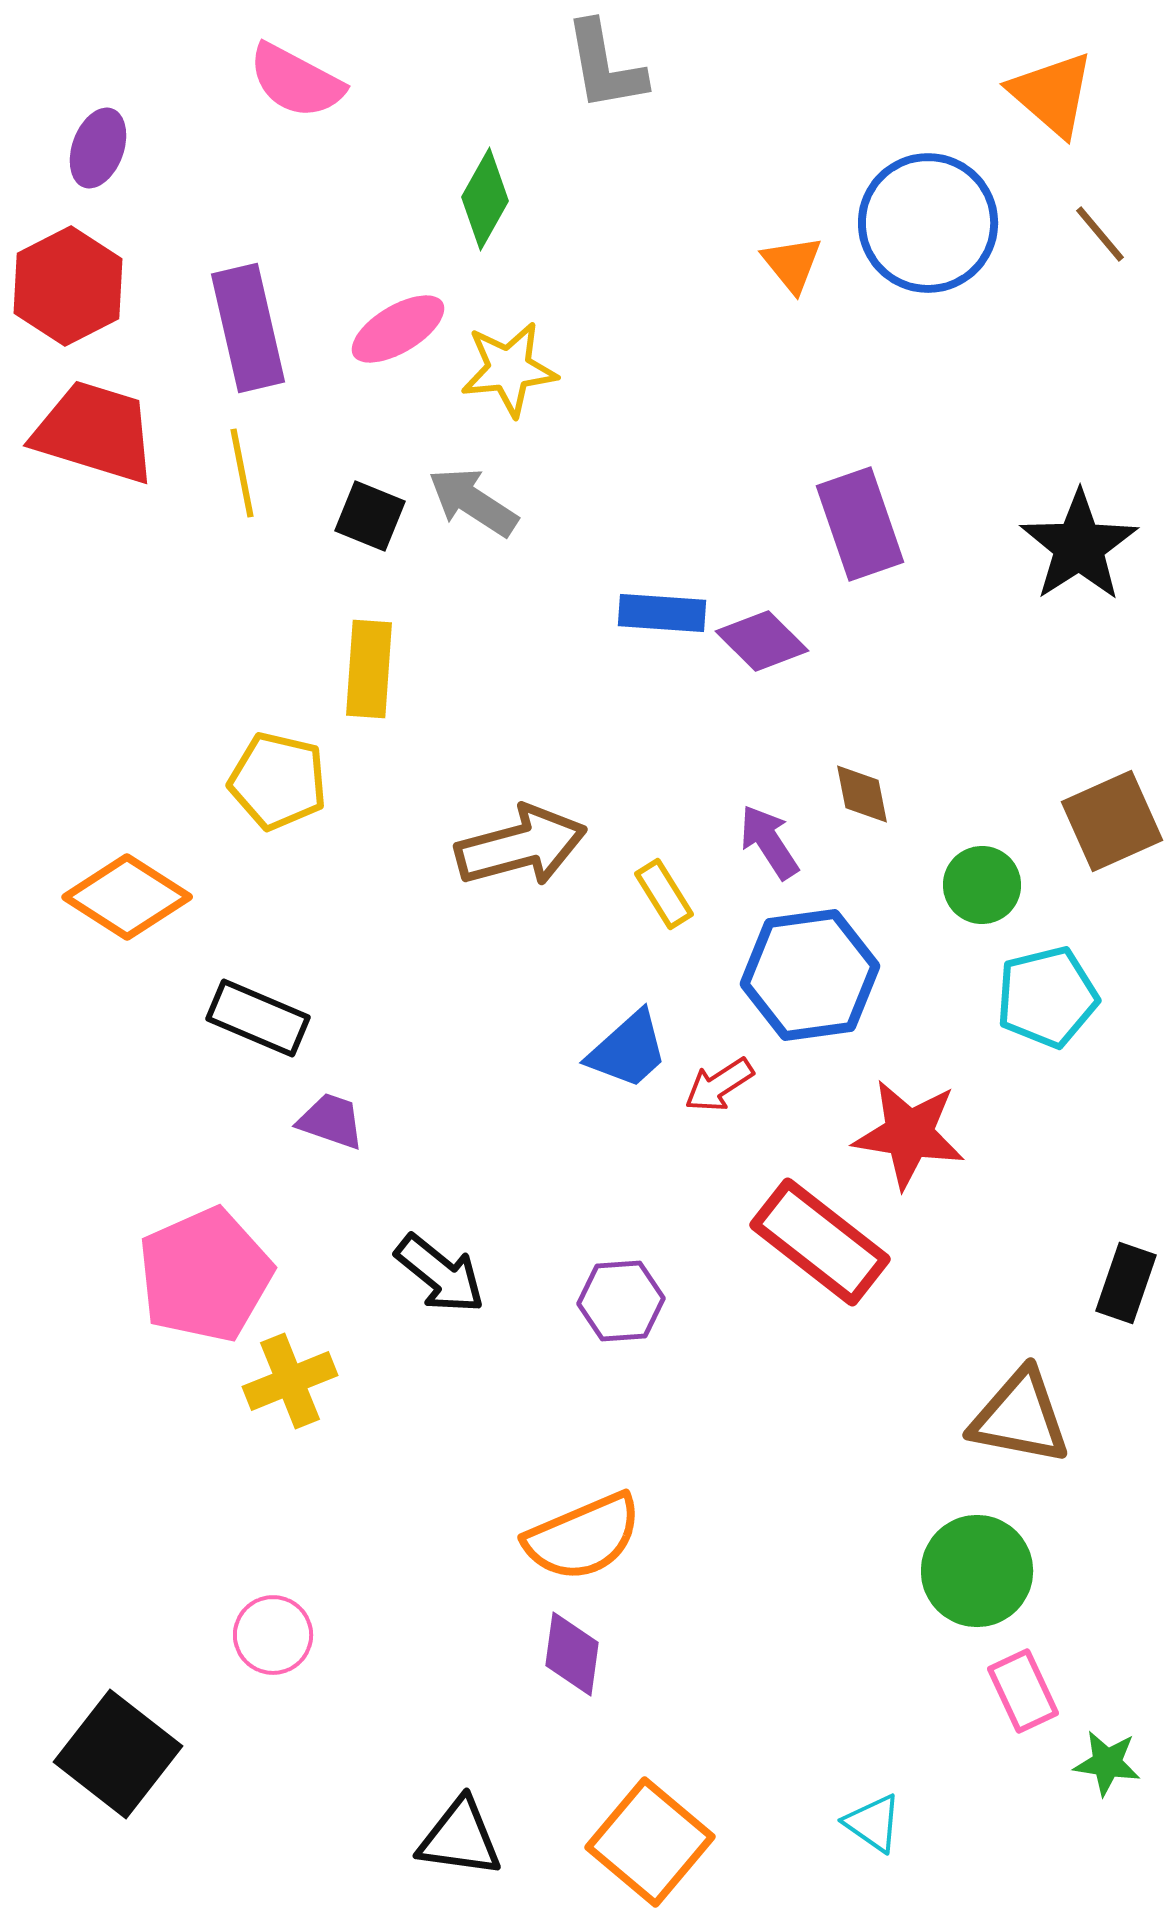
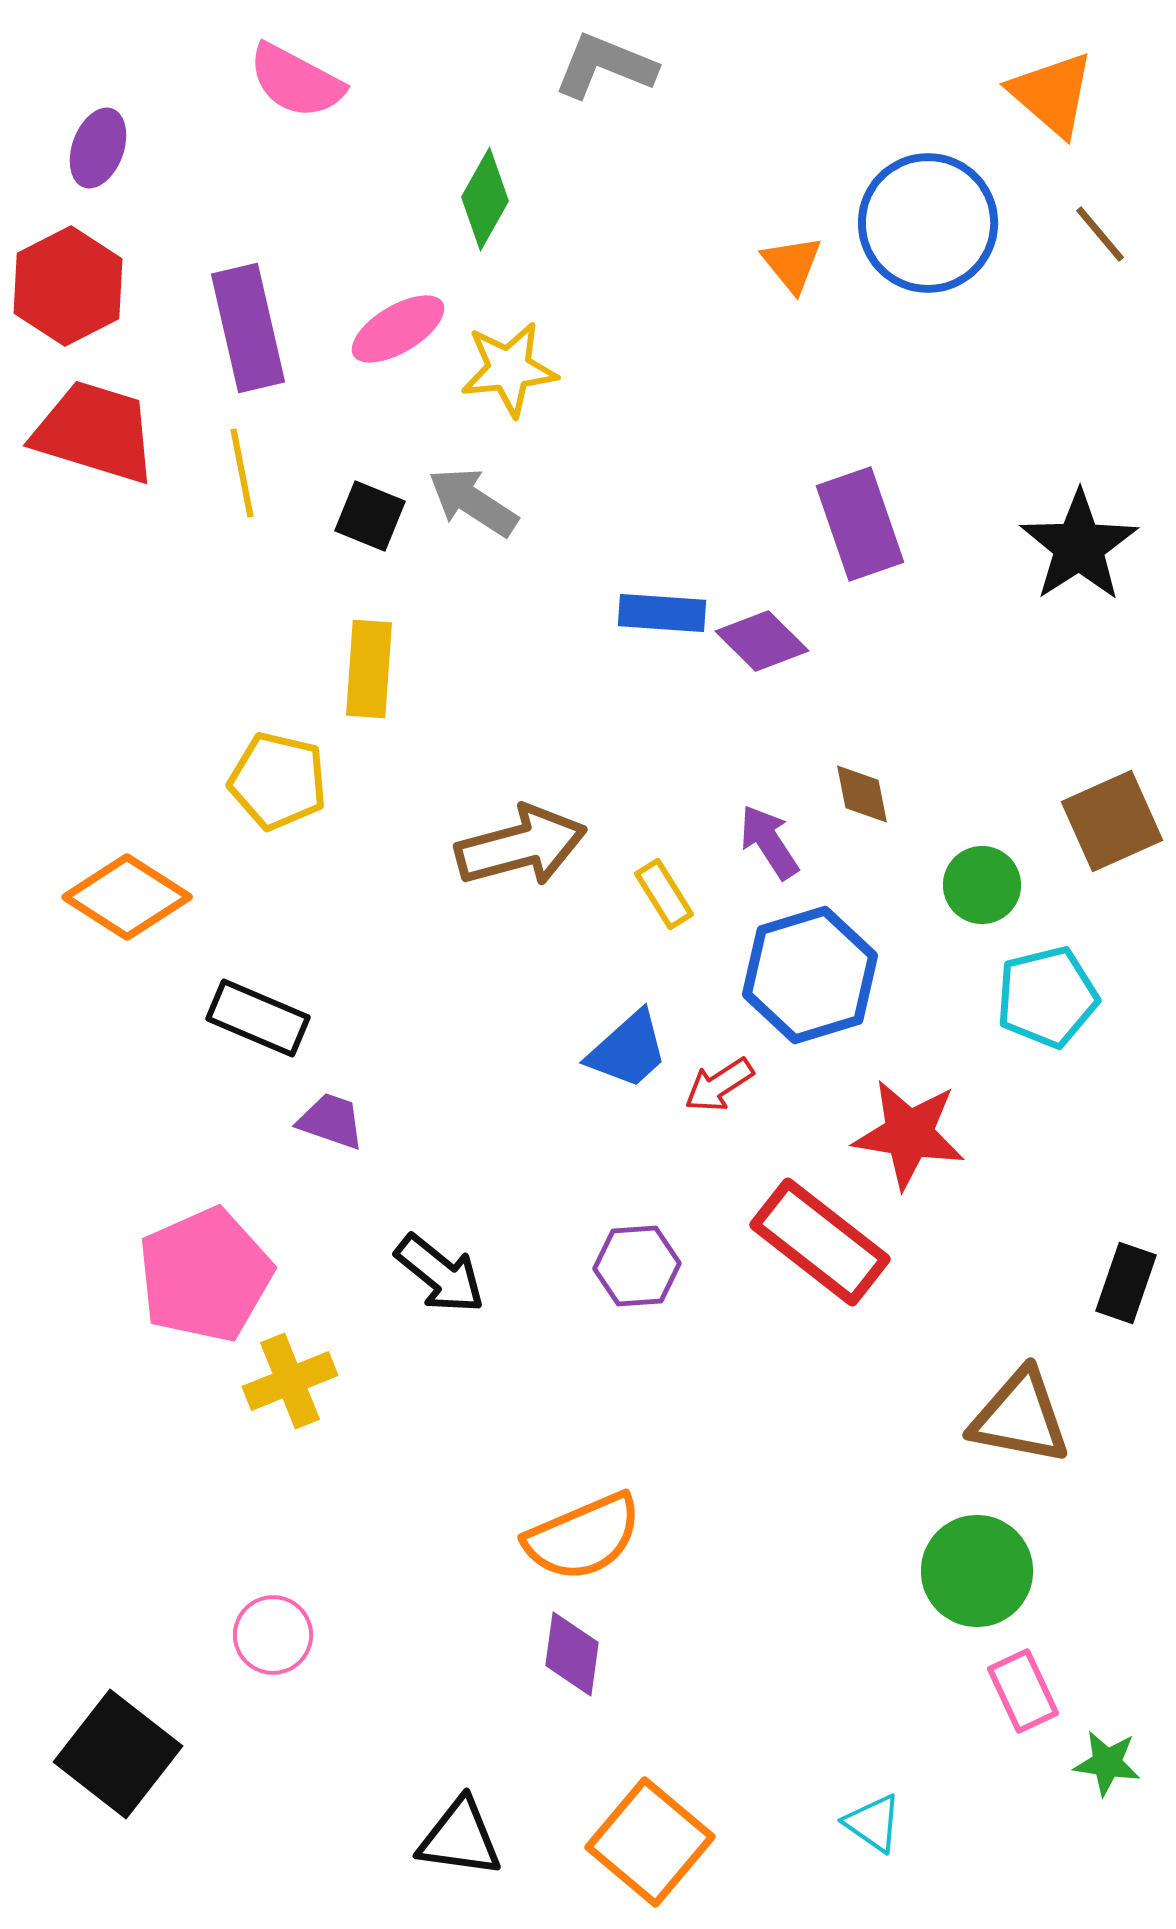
gray L-shape at (605, 66): rotated 122 degrees clockwise
blue hexagon at (810, 975): rotated 9 degrees counterclockwise
purple hexagon at (621, 1301): moved 16 px right, 35 px up
